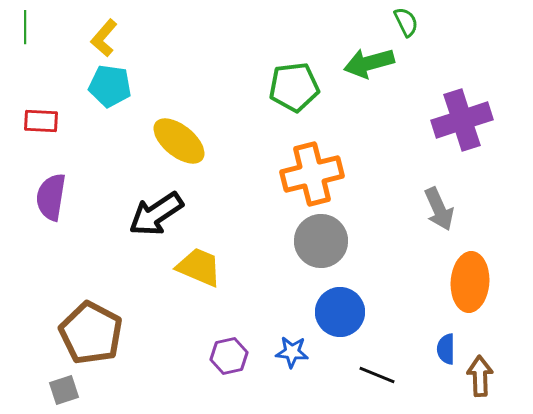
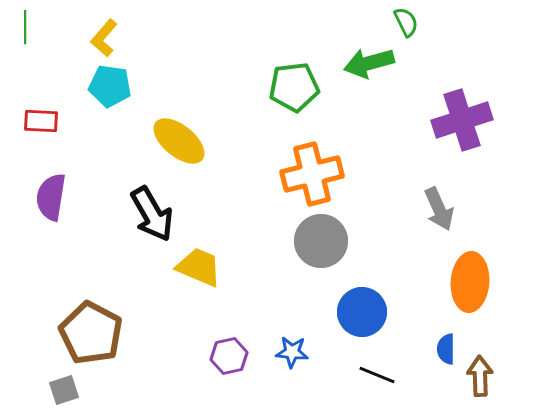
black arrow: moved 4 px left; rotated 86 degrees counterclockwise
blue circle: moved 22 px right
